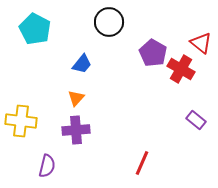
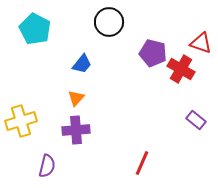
red triangle: rotated 20 degrees counterclockwise
purple pentagon: rotated 16 degrees counterclockwise
yellow cross: rotated 24 degrees counterclockwise
